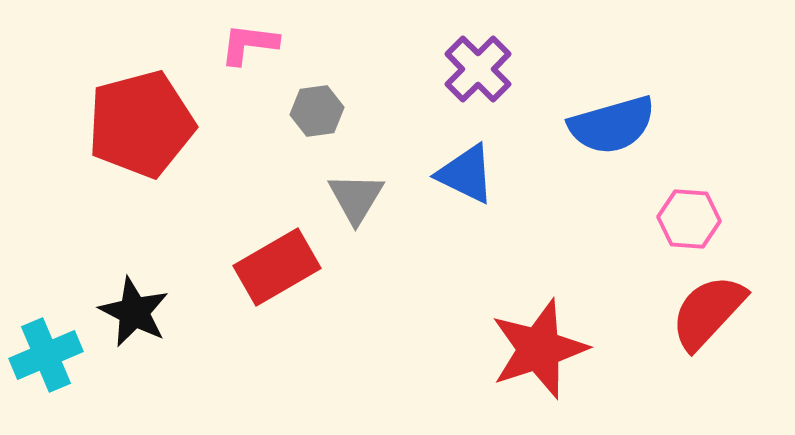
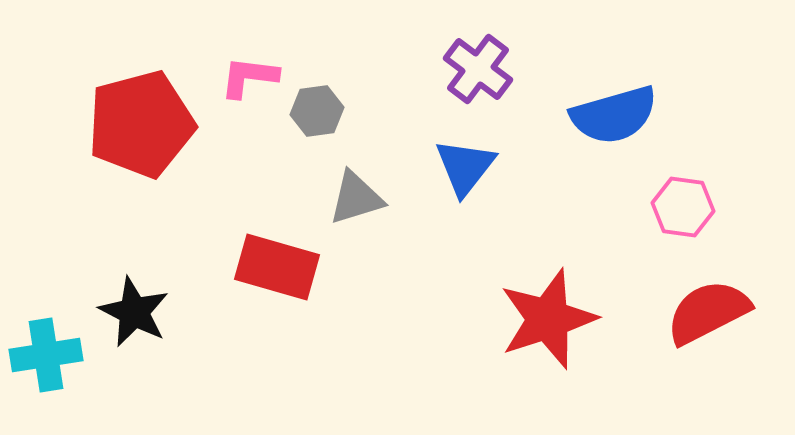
pink L-shape: moved 33 px down
purple cross: rotated 8 degrees counterclockwise
blue semicircle: moved 2 px right, 10 px up
blue triangle: moved 1 px left, 7 px up; rotated 42 degrees clockwise
gray triangle: rotated 42 degrees clockwise
pink hexagon: moved 6 px left, 12 px up; rotated 4 degrees clockwise
red rectangle: rotated 46 degrees clockwise
red semicircle: rotated 20 degrees clockwise
red star: moved 9 px right, 30 px up
cyan cross: rotated 14 degrees clockwise
